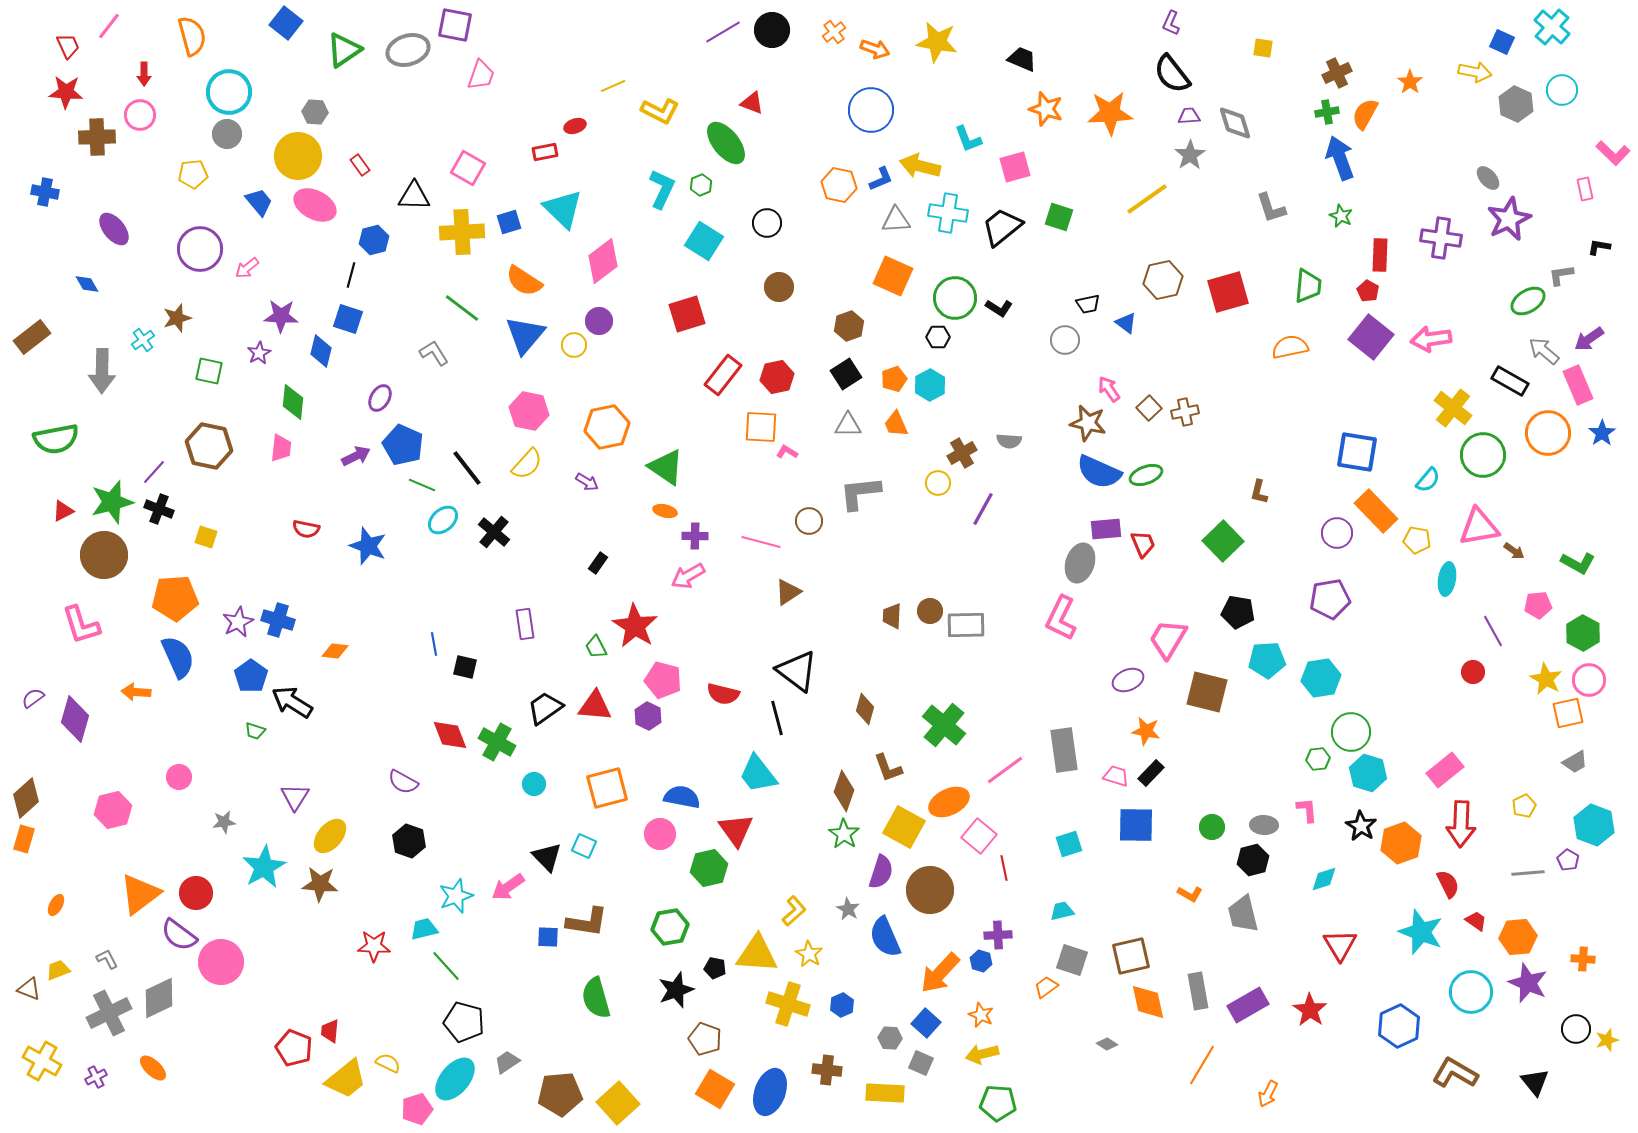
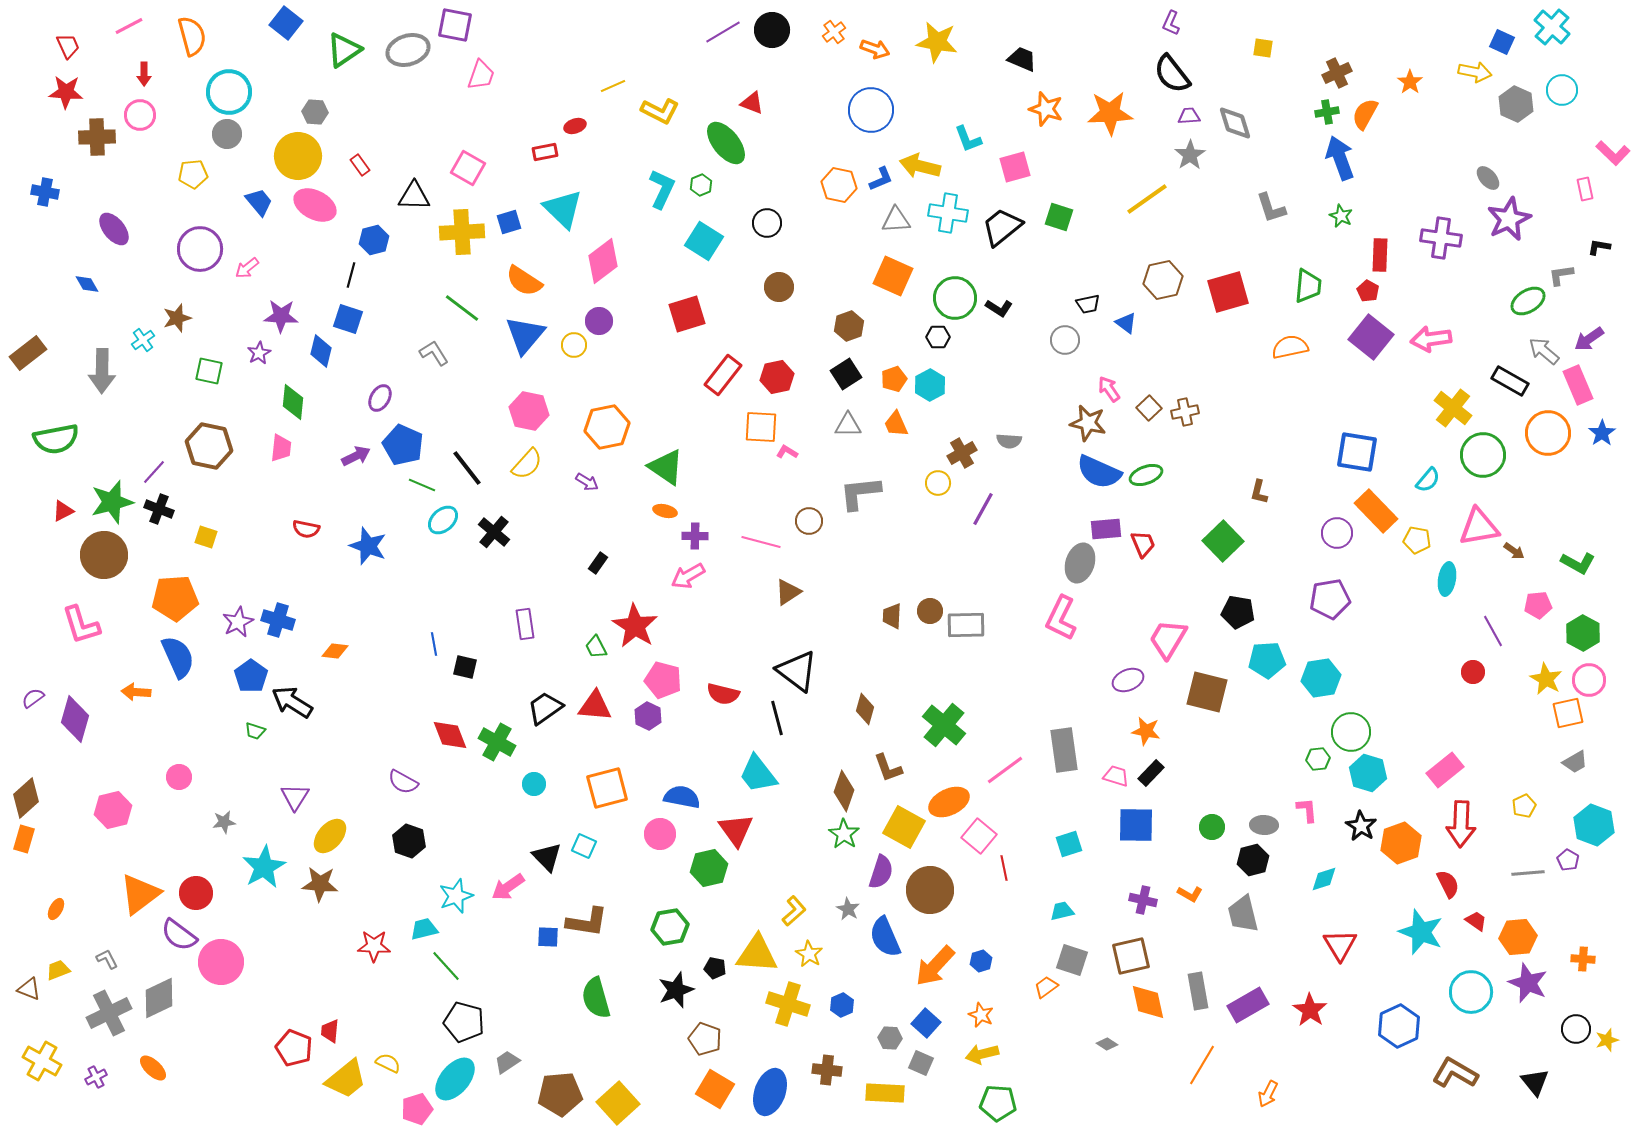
pink line at (109, 26): moved 20 px right; rotated 24 degrees clockwise
brown rectangle at (32, 337): moved 4 px left, 16 px down
orange ellipse at (56, 905): moved 4 px down
purple cross at (998, 935): moved 145 px right, 35 px up; rotated 16 degrees clockwise
blue hexagon at (981, 961): rotated 25 degrees clockwise
orange arrow at (940, 973): moved 5 px left, 7 px up
